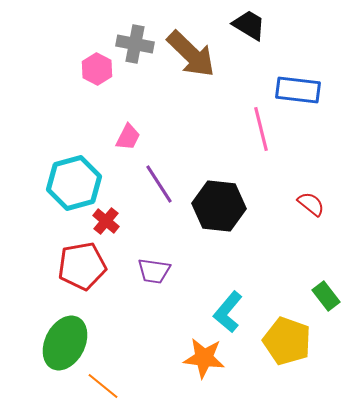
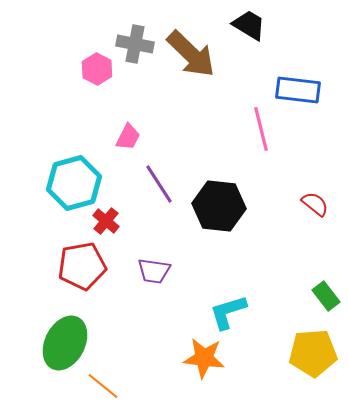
red semicircle: moved 4 px right
cyan L-shape: rotated 33 degrees clockwise
yellow pentagon: moved 26 px right, 12 px down; rotated 24 degrees counterclockwise
